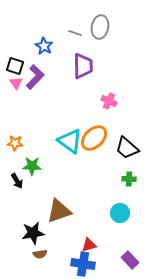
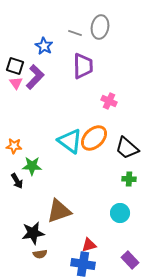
orange star: moved 1 px left, 3 px down
